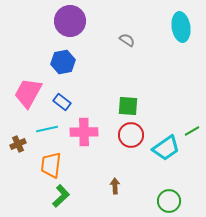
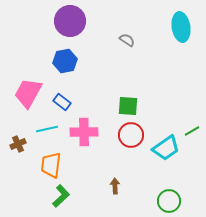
blue hexagon: moved 2 px right, 1 px up
